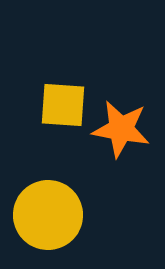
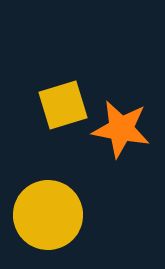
yellow square: rotated 21 degrees counterclockwise
